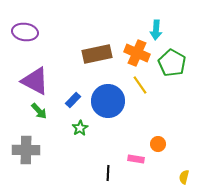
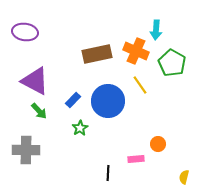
orange cross: moved 1 px left, 2 px up
pink rectangle: rotated 14 degrees counterclockwise
